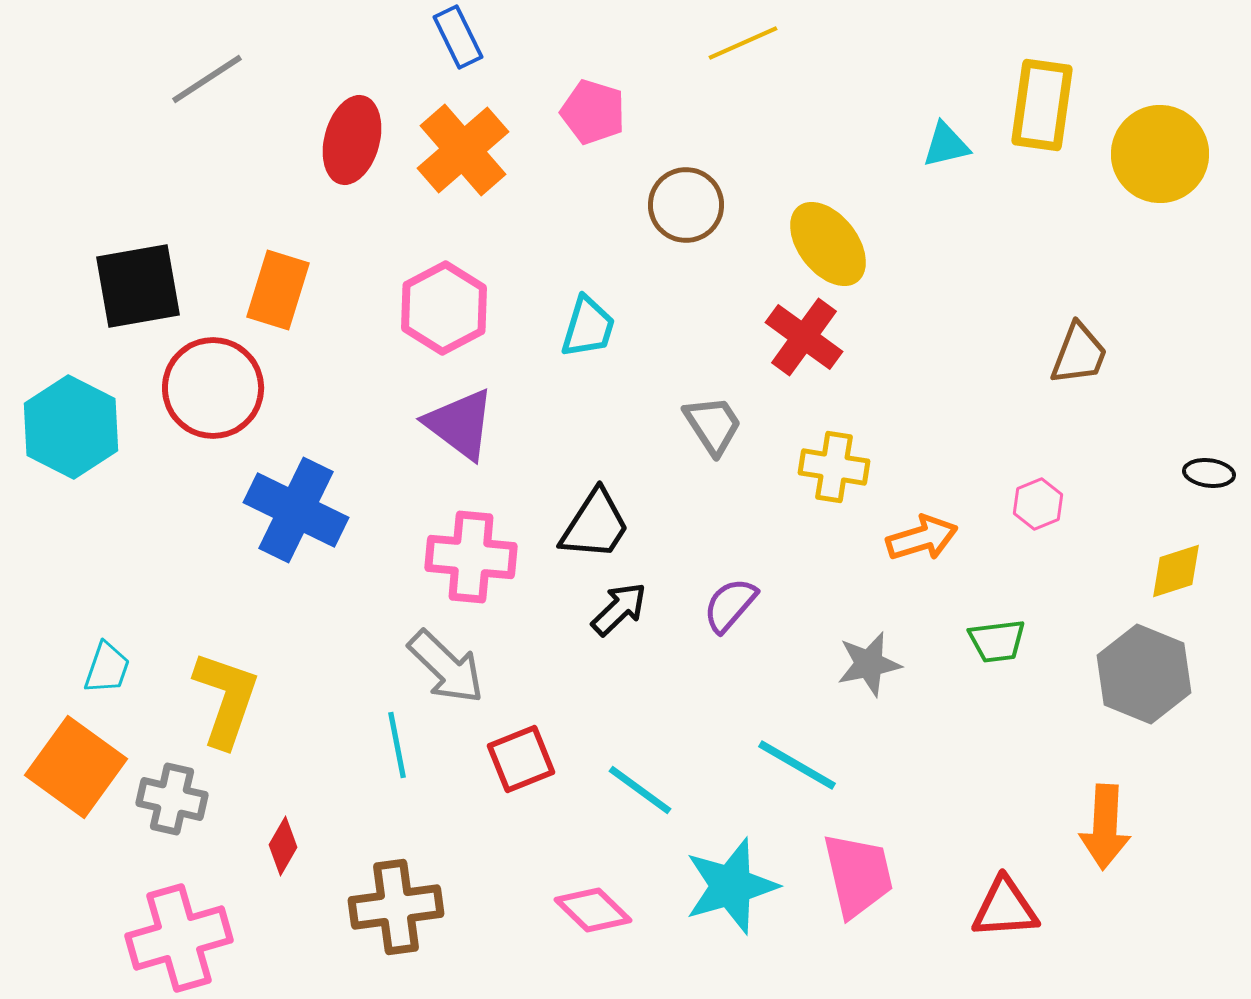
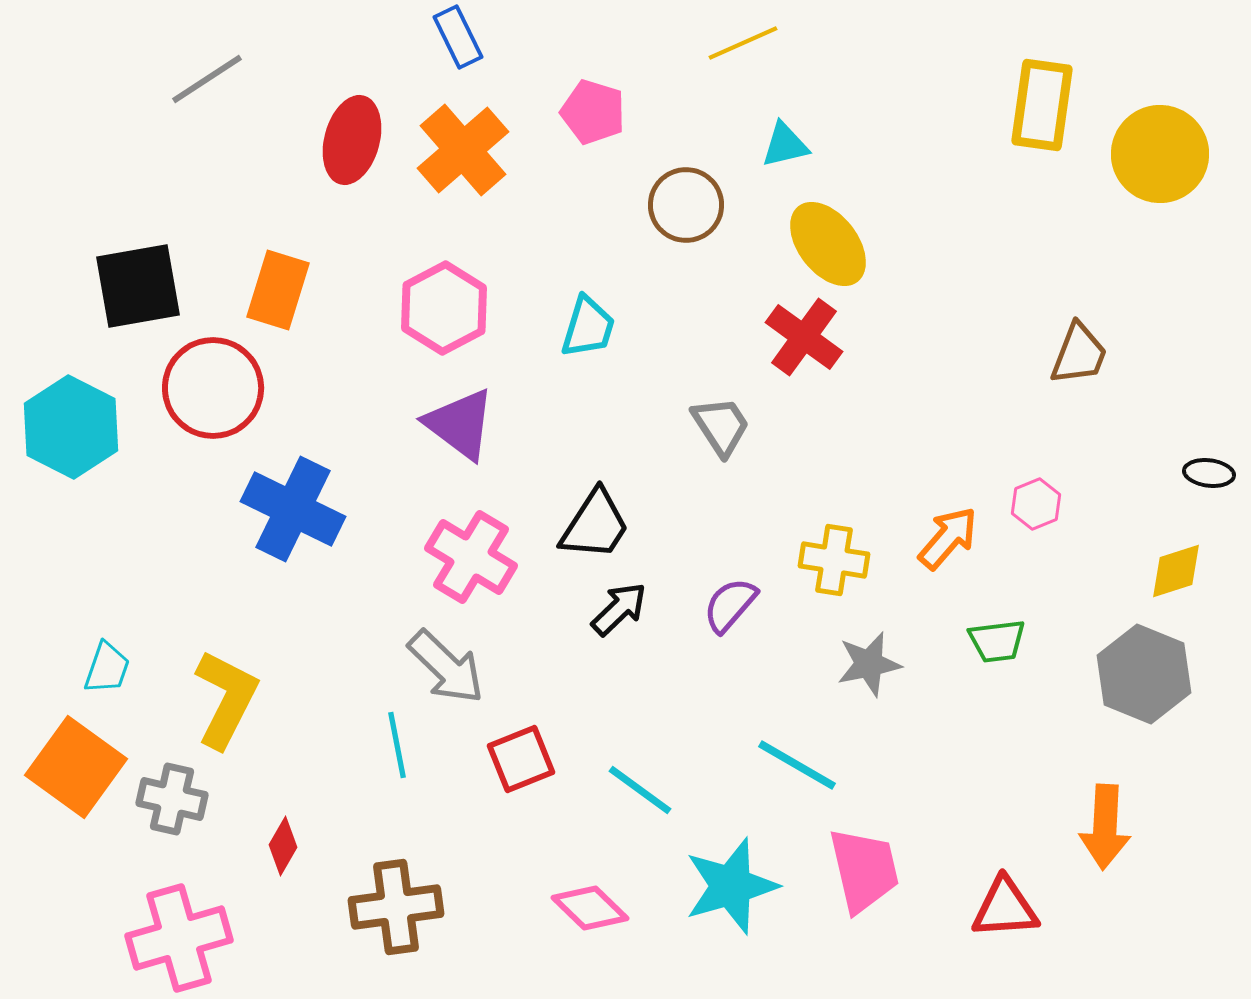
cyan triangle at (946, 145): moved 161 px left
gray trapezoid at (713, 425): moved 8 px right, 1 px down
yellow cross at (834, 467): moved 93 px down
pink hexagon at (1038, 504): moved 2 px left
blue cross at (296, 510): moved 3 px left, 1 px up
orange arrow at (922, 538): moved 26 px right; rotated 32 degrees counterclockwise
pink cross at (471, 557): rotated 26 degrees clockwise
yellow L-shape at (226, 699): rotated 8 degrees clockwise
pink trapezoid at (858, 875): moved 6 px right, 5 px up
pink diamond at (593, 910): moved 3 px left, 2 px up
